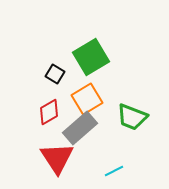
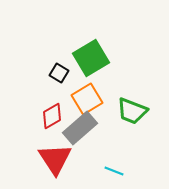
green square: moved 1 px down
black square: moved 4 px right, 1 px up
red diamond: moved 3 px right, 4 px down
green trapezoid: moved 6 px up
red triangle: moved 2 px left, 1 px down
cyan line: rotated 48 degrees clockwise
